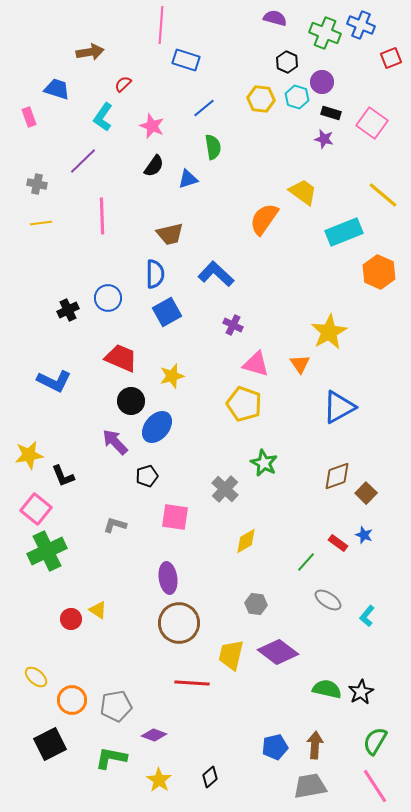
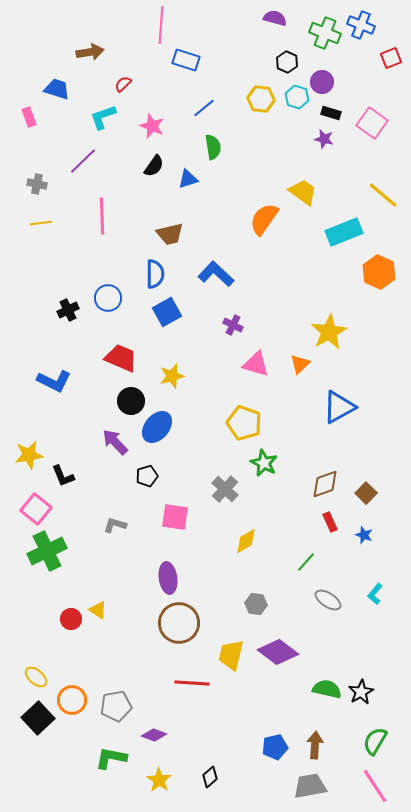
cyan L-shape at (103, 117): rotated 36 degrees clockwise
orange triangle at (300, 364): rotated 20 degrees clockwise
yellow pentagon at (244, 404): moved 19 px down
brown diamond at (337, 476): moved 12 px left, 8 px down
red rectangle at (338, 543): moved 8 px left, 21 px up; rotated 30 degrees clockwise
cyan L-shape at (367, 616): moved 8 px right, 22 px up
black square at (50, 744): moved 12 px left, 26 px up; rotated 16 degrees counterclockwise
